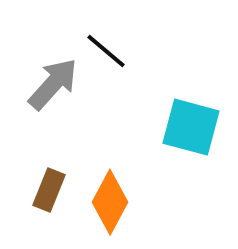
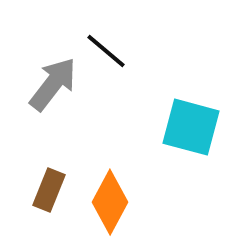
gray arrow: rotated 4 degrees counterclockwise
